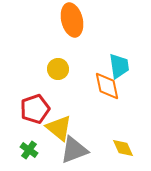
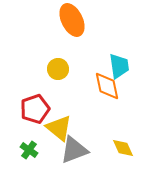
orange ellipse: rotated 12 degrees counterclockwise
